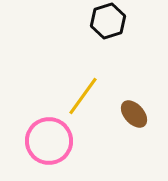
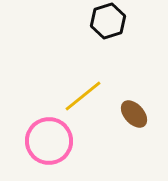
yellow line: rotated 15 degrees clockwise
